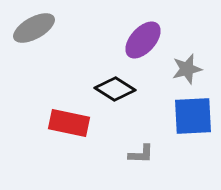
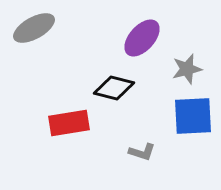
purple ellipse: moved 1 px left, 2 px up
black diamond: moved 1 px left, 1 px up; rotated 18 degrees counterclockwise
red rectangle: rotated 21 degrees counterclockwise
gray L-shape: moved 1 px right, 2 px up; rotated 16 degrees clockwise
